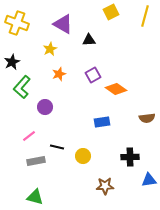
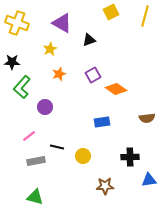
purple triangle: moved 1 px left, 1 px up
black triangle: rotated 16 degrees counterclockwise
black star: rotated 28 degrees clockwise
